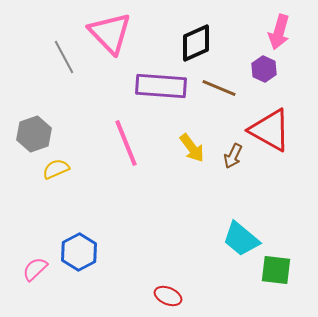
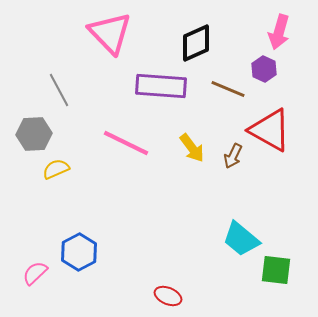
gray line: moved 5 px left, 33 px down
brown line: moved 9 px right, 1 px down
gray hexagon: rotated 16 degrees clockwise
pink line: rotated 42 degrees counterclockwise
pink semicircle: moved 4 px down
